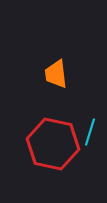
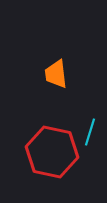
red hexagon: moved 1 px left, 8 px down
